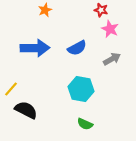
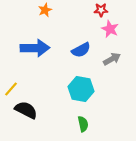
red star: rotated 16 degrees counterclockwise
blue semicircle: moved 4 px right, 2 px down
green semicircle: moved 2 px left; rotated 126 degrees counterclockwise
